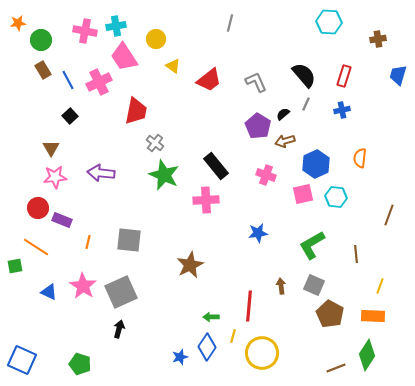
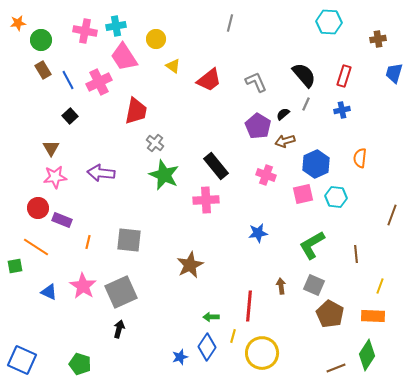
blue trapezoid at (398, 75): moved 4 px left, 2 px up
brown line at (389, 215): moved 3 px right
